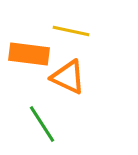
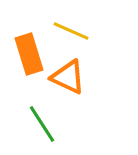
yellow line: rotated 12 degrees clockwise
orange rectangle: rotated 66 degrees clockwise
